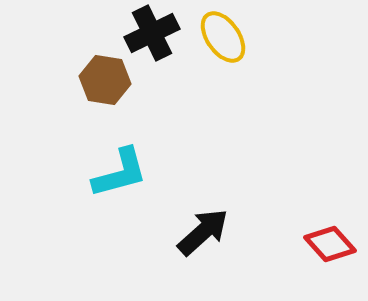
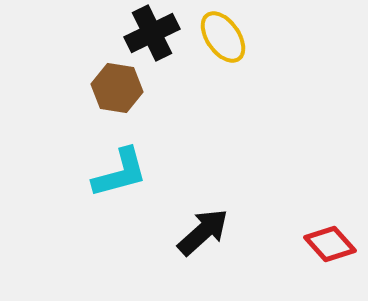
brown hexagon: moved 12 px right, 8 px down
